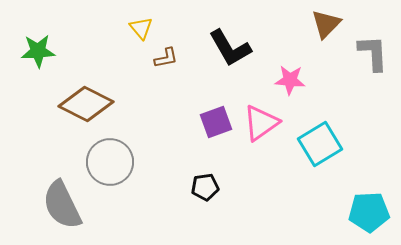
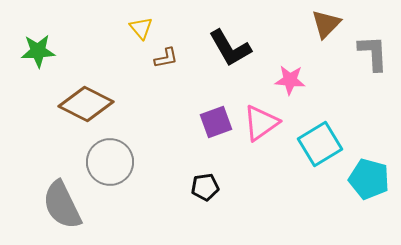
cyan pentagon: moved 33 px up; rotated 18 degrees clockwise
